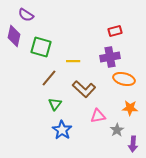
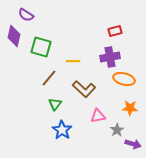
purple arrow: rotated 77 degrees counterclockwise
